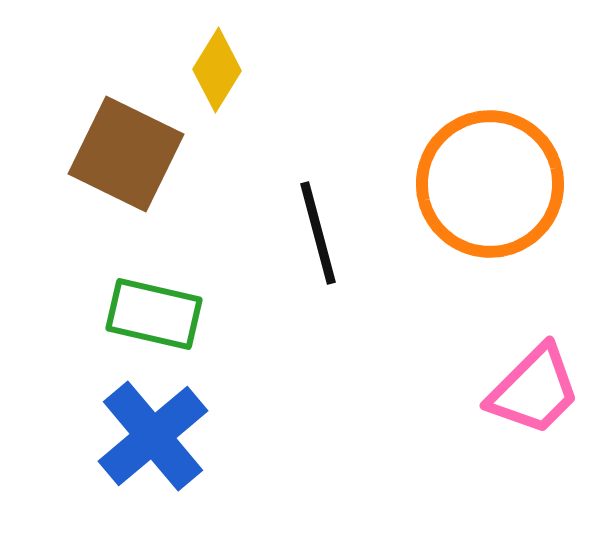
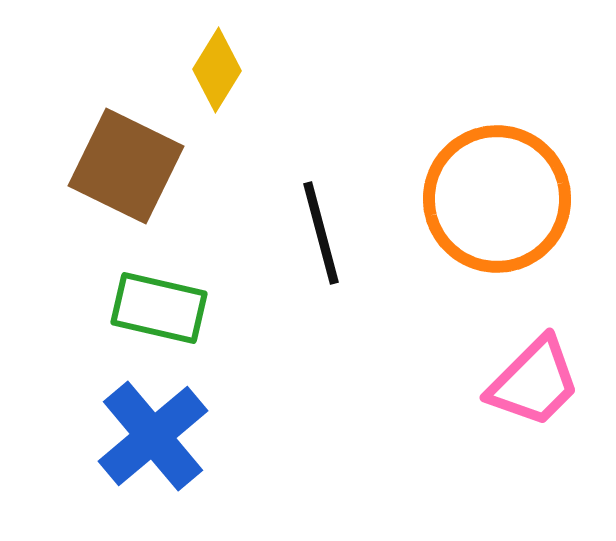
brown square: moved 12 px down
orange circle: moved 7 px right, 15 px down
black line: moved 3 px right
green rectangle: moved 5 px right, 6 px up
pink trapezoid: moved 8 px up
